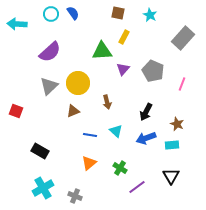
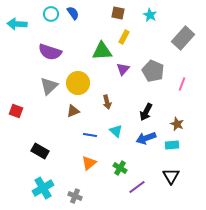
purple semicircle: rotated 60 degrees clockwise
